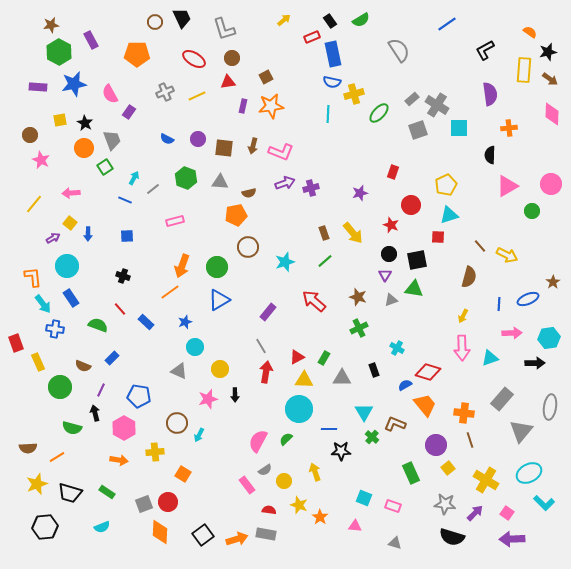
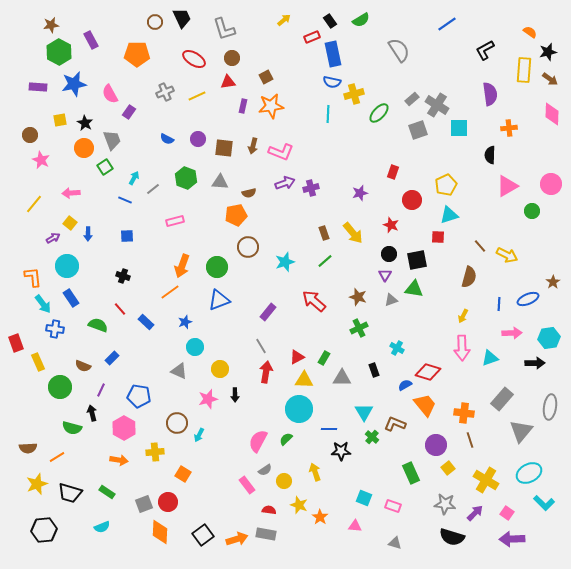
red circle at (411, 205): moved 1 px right, 5 px up
blue triangle at (219, 300): rotated 10 degrees clockwise
black arrow at (95, 413): moved 3 px left
black hexagon at (45, 527): moved 1 px left, 3 px down
